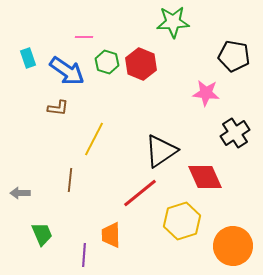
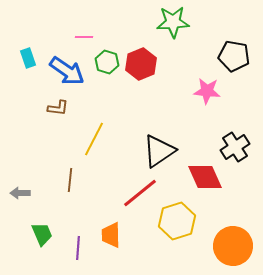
red hexagon: rotated 16 degrees clockwise
pink star: moved 1 px right, 2 px up
black cross: moved 14 px down
black triangle: moved 2 px left
yellow hexagon: moved 5 px left
purple line: moved 6 px left, 7 px up
